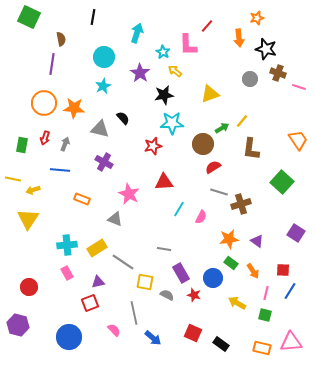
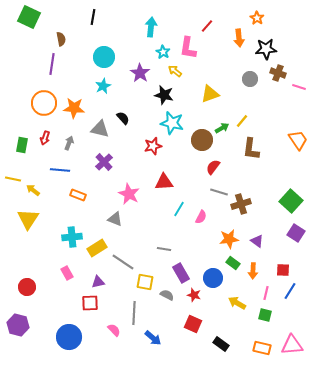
orange star at (257, 18): rotated 24 degrees counterclockwise
cyan arrow at (137, 33): moved 14 px right, 6 px up; rotated 12 degrees counterclockwise
pink L-shape at (188, 45): moved 3 px down; rotated 10 degrees clockwise
black star at (266, 49): rotated 20 degrees counterclockwise
black star at (164, 95): rotated 24 degrees clockwise
cyan star at (172, 123): rotated 15 degrees clockwise
gray arrow at (65, 144): moved 4 px right, 1 px up
brown circle at (203, 144): moved 1 px left, 4 px up
purple cross at (104, 162): rotated 18 degrees clockwise
red semicircle at (213, 167): rotated 21 degrees counterclockwise
green square at (282, 182): moved 9 px right, 19 px down
yellow arrow at (33, 190): rotated 56 degrees clockwise
orange rectangle at (82, 199): moved 4 px left, 4 px up
cyan cross at (67, 245): moved 5 px right, 8 px up
green rectangle at (231, 263): moved 2 px right
orange arrow at (253, 271): rotated 35 degrees clockwise
red circle at (29, 287): moved 2 px left
red square at (90, 303): rotated 18 degrees clockwise
gray line at (134, 313): rotated 15 degrees clockwise
red square at (193, 333): moved 9 px up
pink triangle at (291, 342): moved 1 px right, 3 px down
